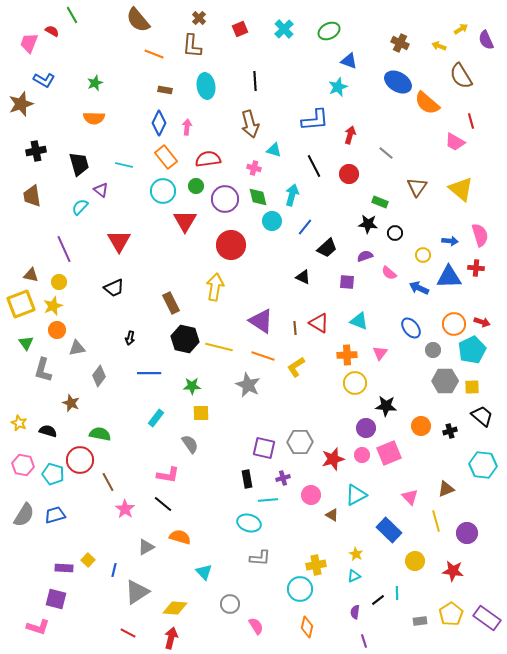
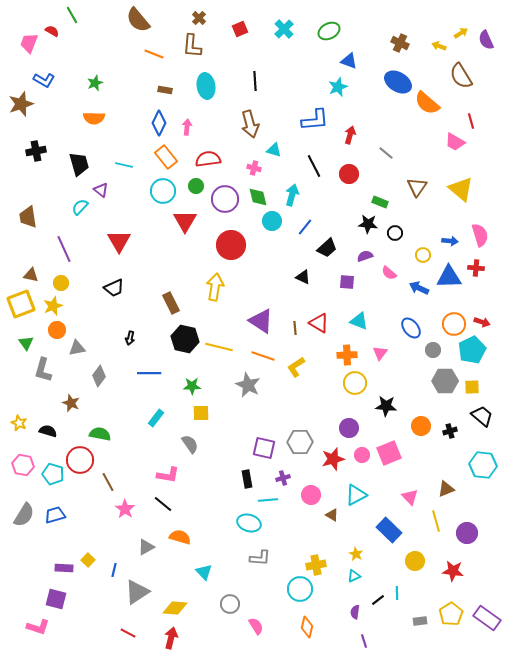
yellow arrow at (461, 29): moved 4 px down
brown trapezoid at (32, 196): moved 4 px left, 21 px down
yellow circle at (59, 282): moved 2 px right, 1 px down
purple circle at (366, 428): moved 17 px left
